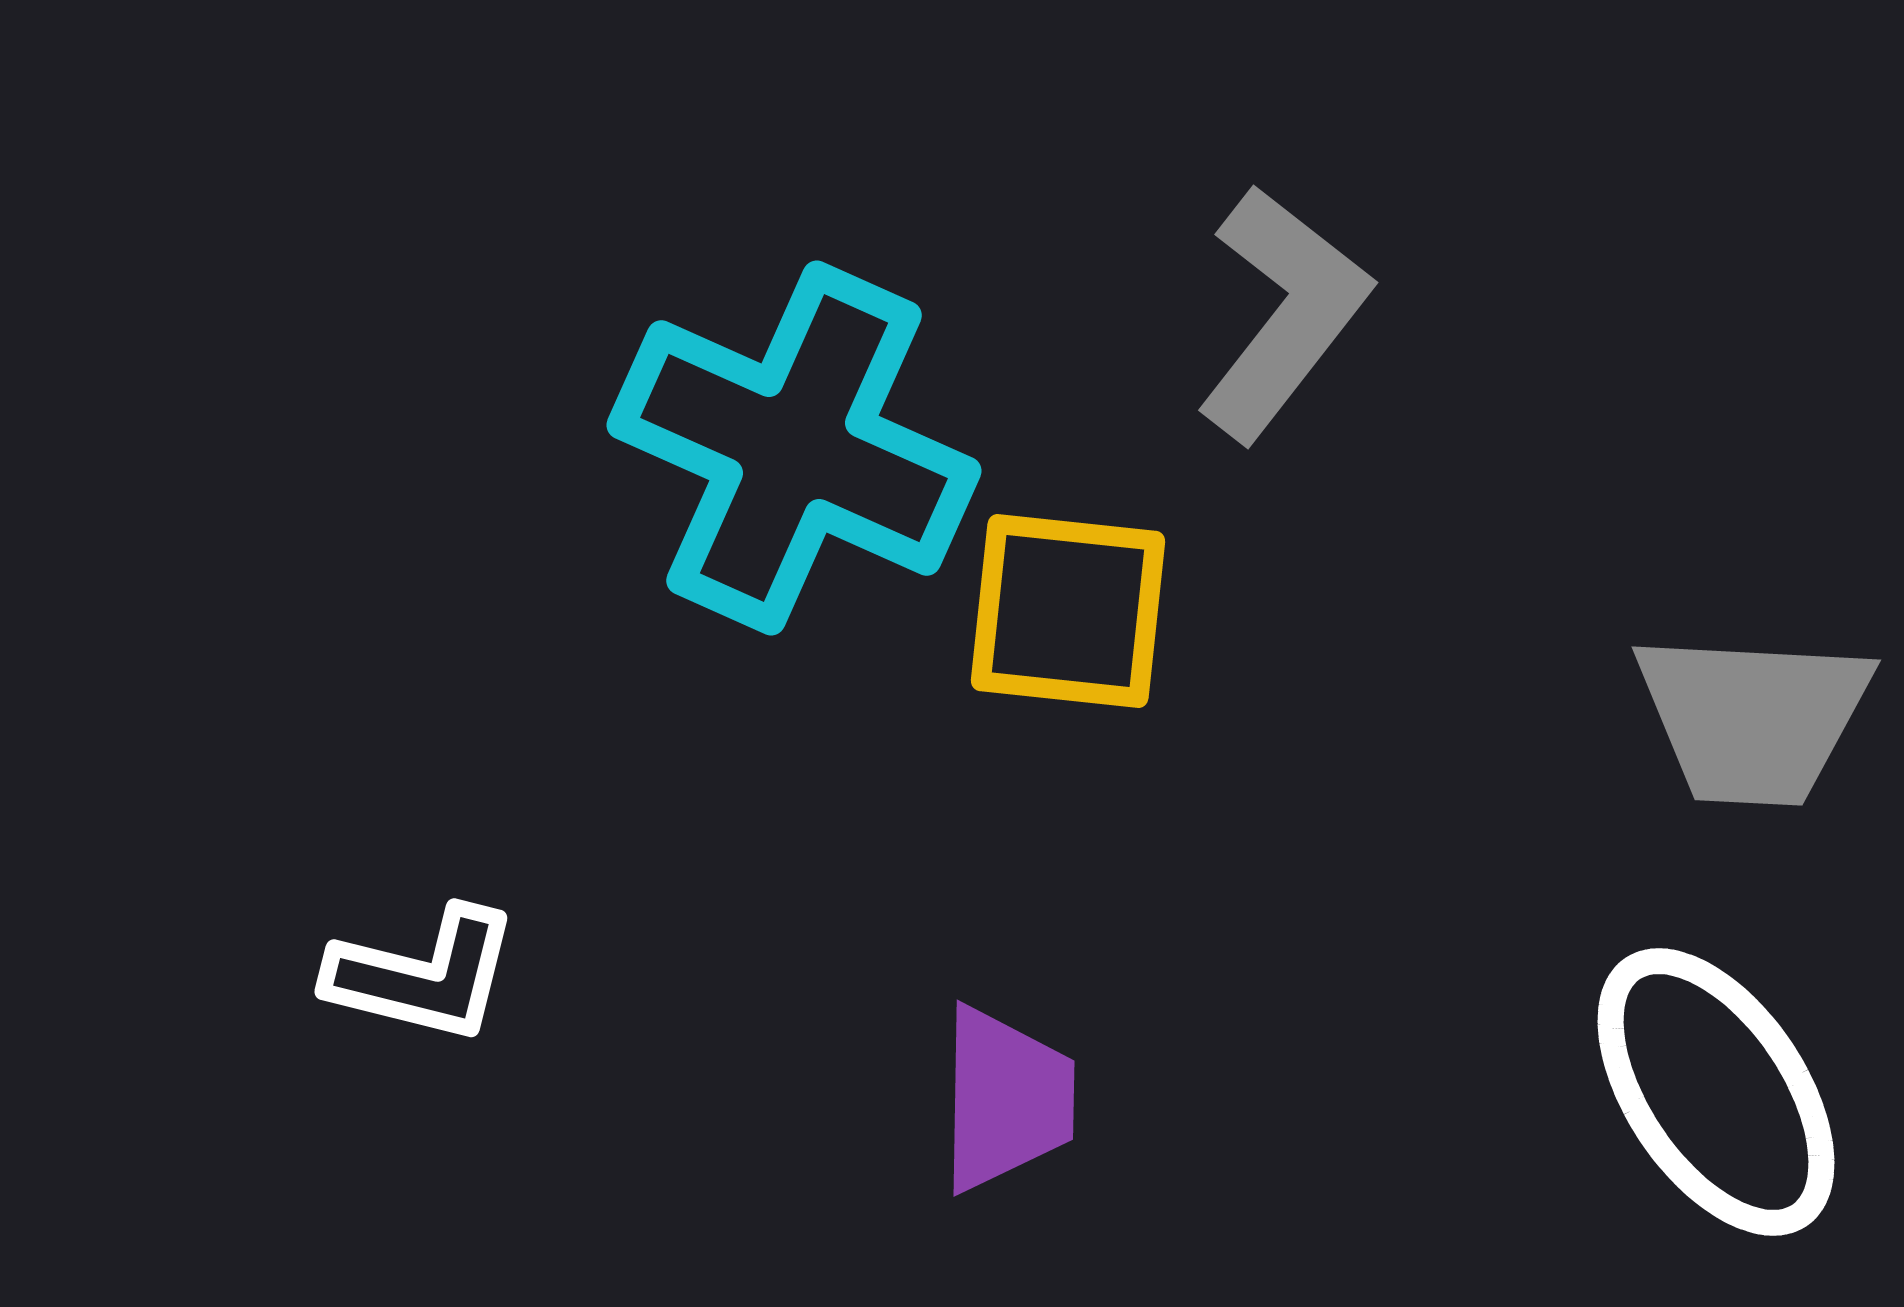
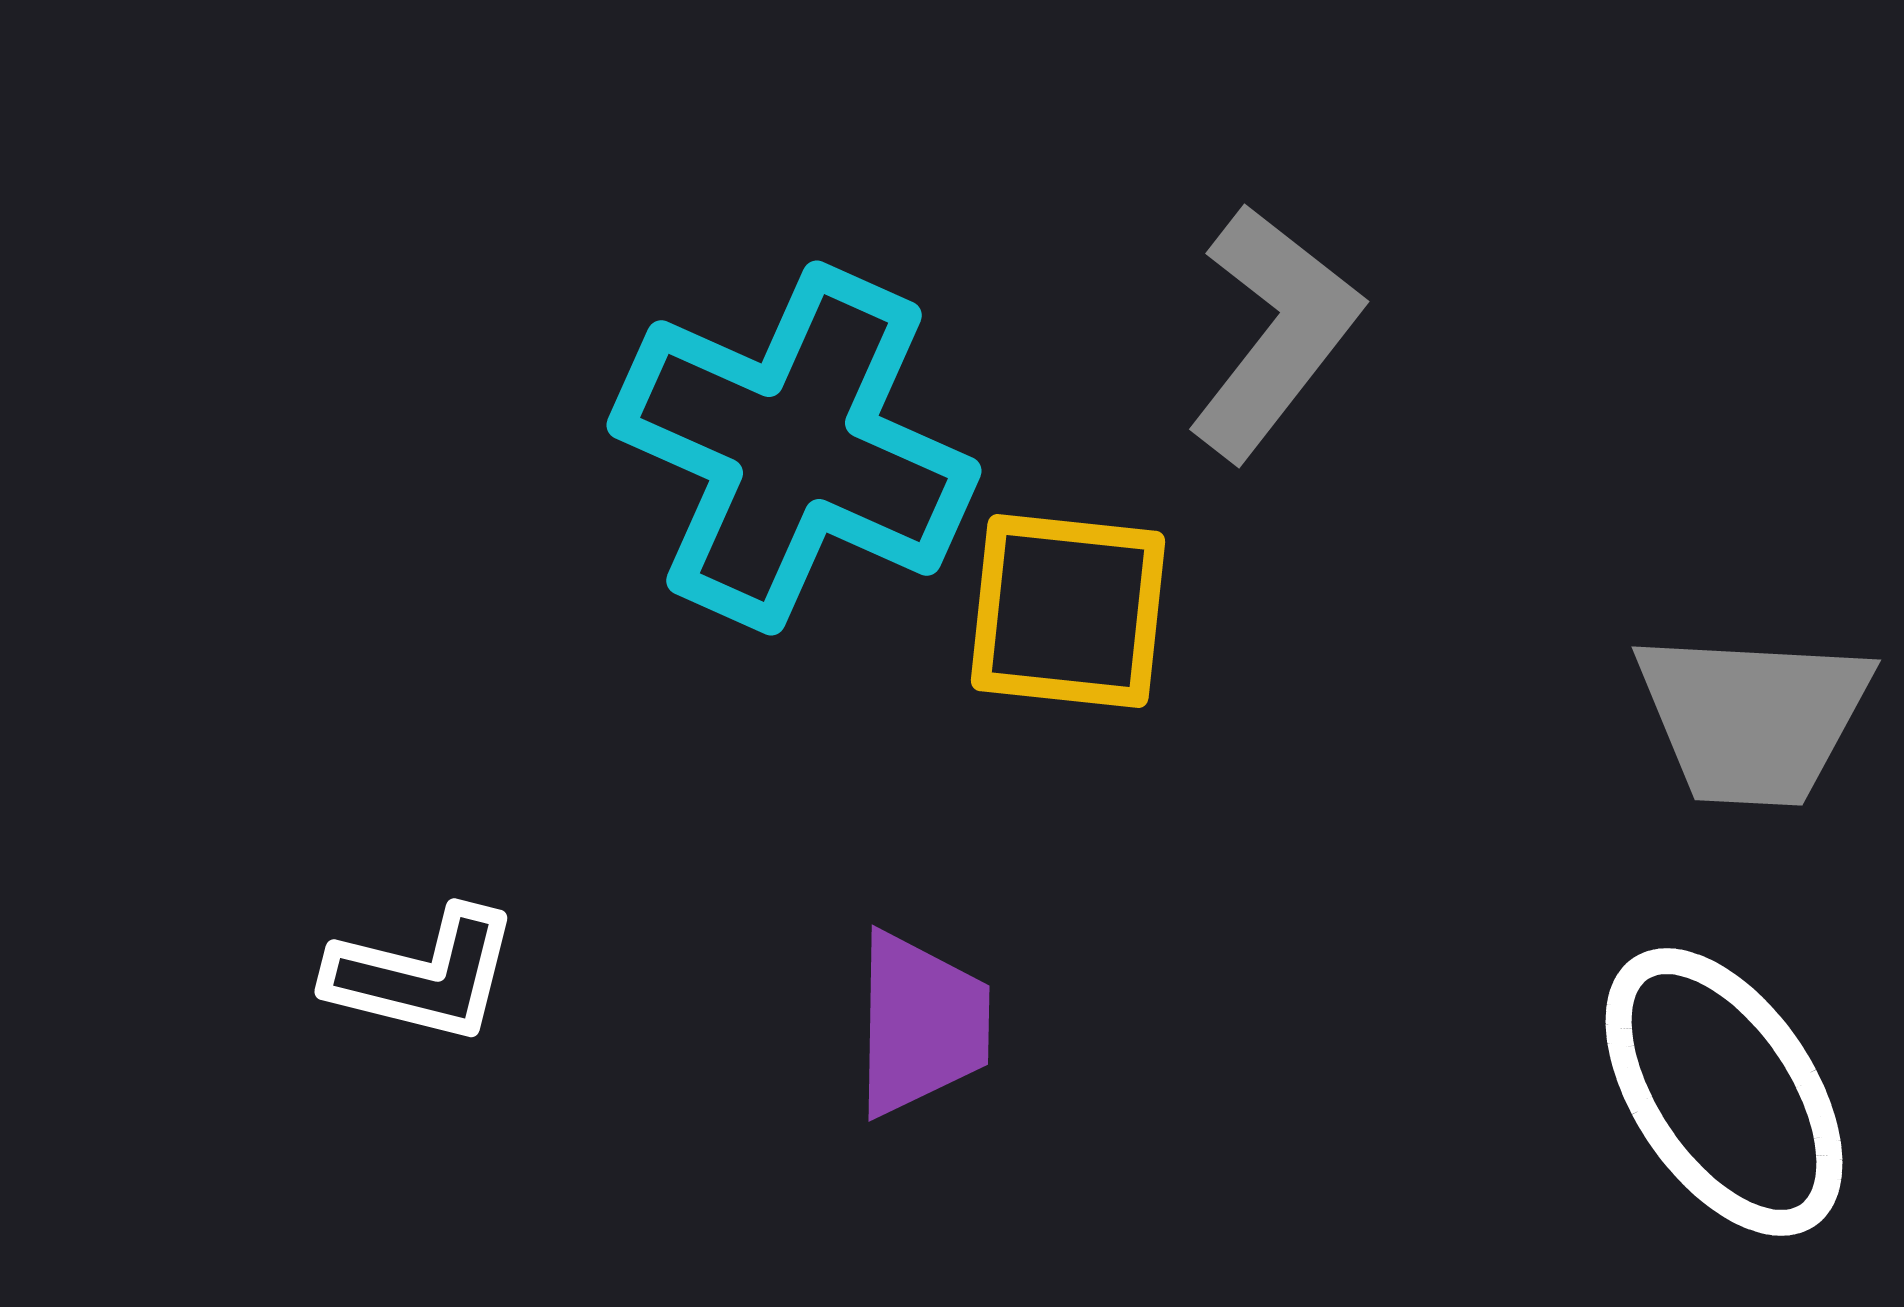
gray L-shape: moved 9 px left, 19 px down
white ellipse: moved 8 px right
purple trapezoid: moved 85 px left, 75 px up
